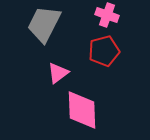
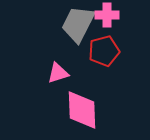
pink cross: rotated 20 degrees counterclockwise
gray trapezoid: moved 34 px right
pink triangle: rotated 20 degrees clockwise
